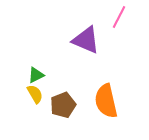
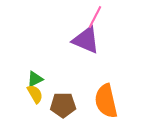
pink line: moved 24 px left
green triangle: moved 1 px left, 4 px down
brown pentagon: rotated 20 degrees clockwise
